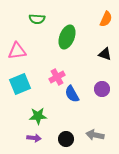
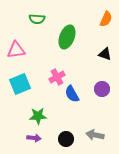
pink triangle: moved 1 px left, 1 px up
